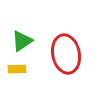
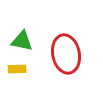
green triangle: rotated 45 degrees clockwise
